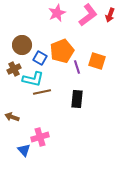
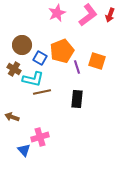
brown cross: rotated 32 degrees counterclockwise
